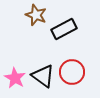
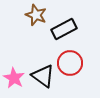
red circle: moved 2 px left, 9 px up
pink star: moved 1 px left
